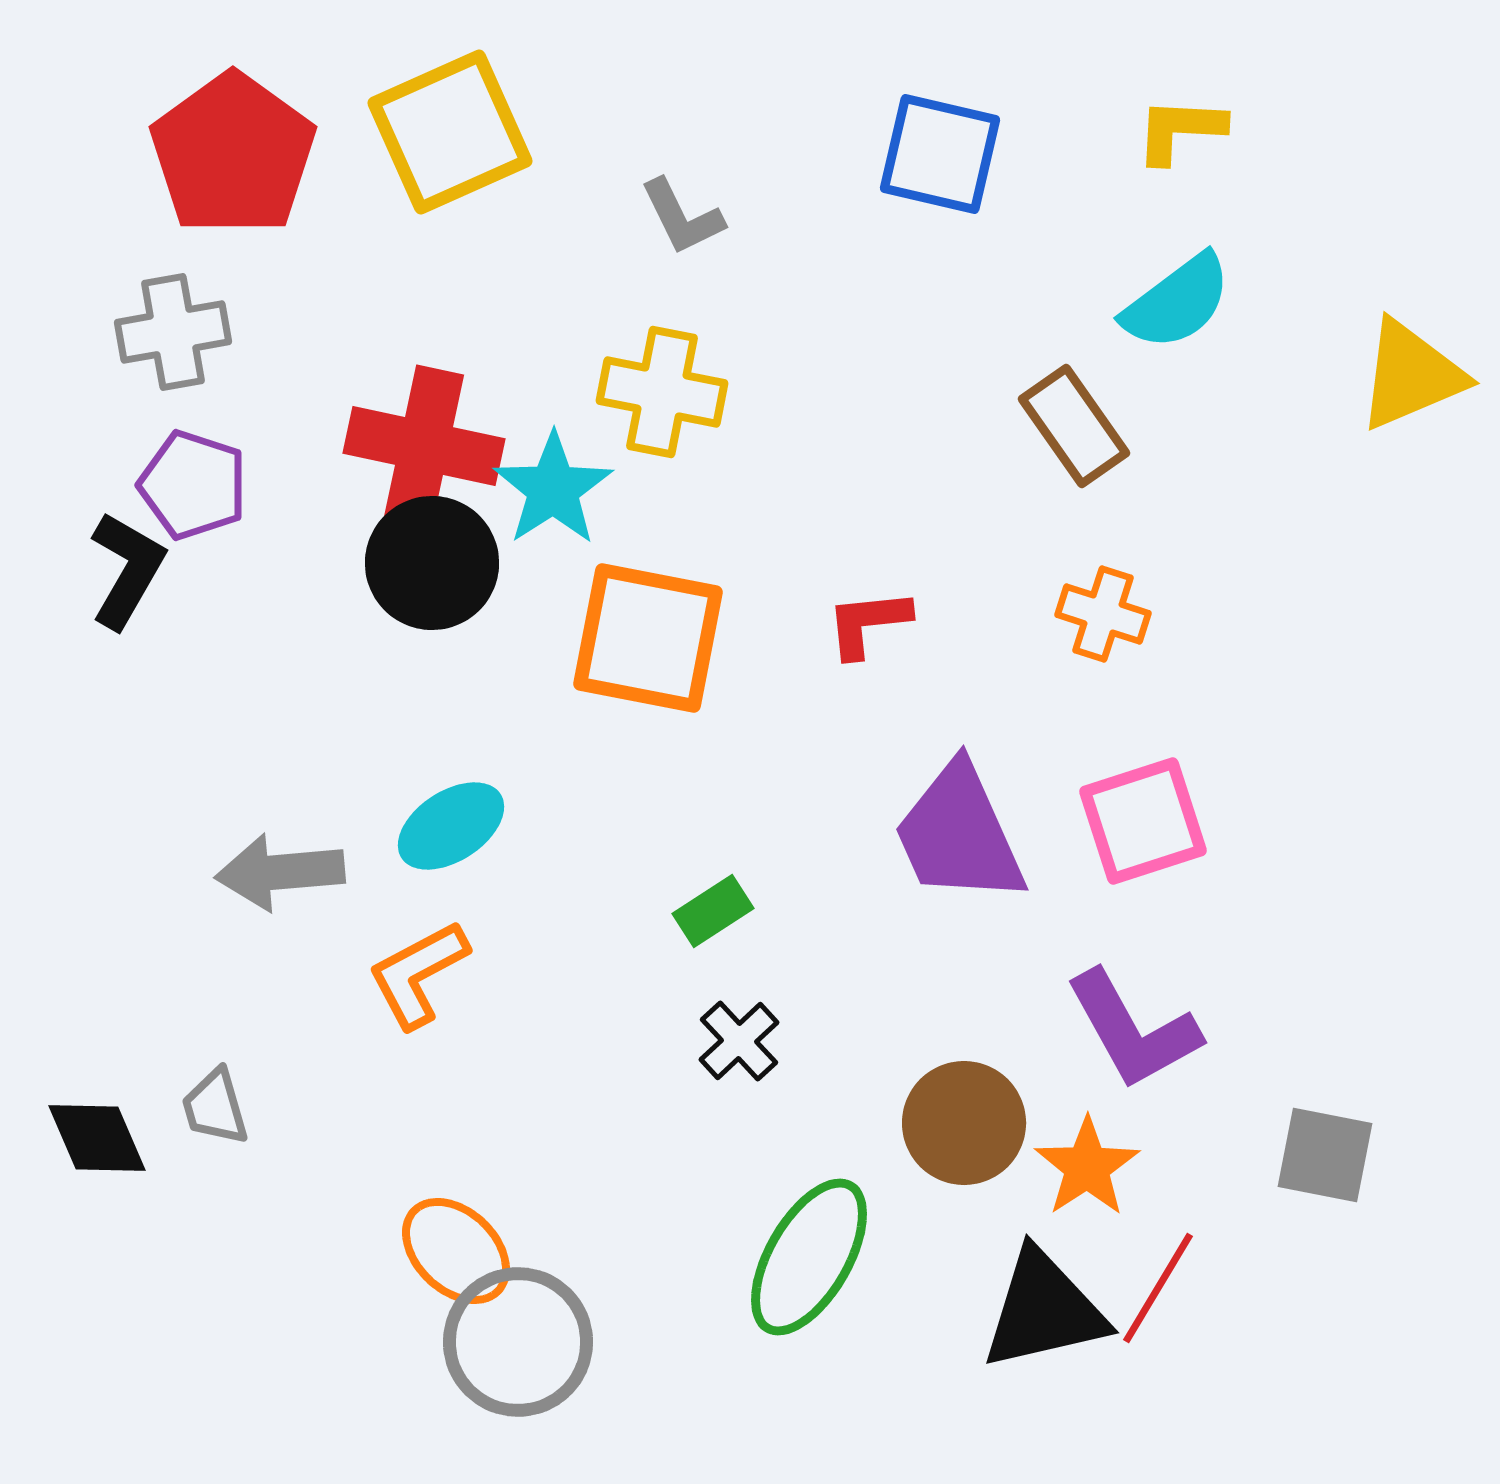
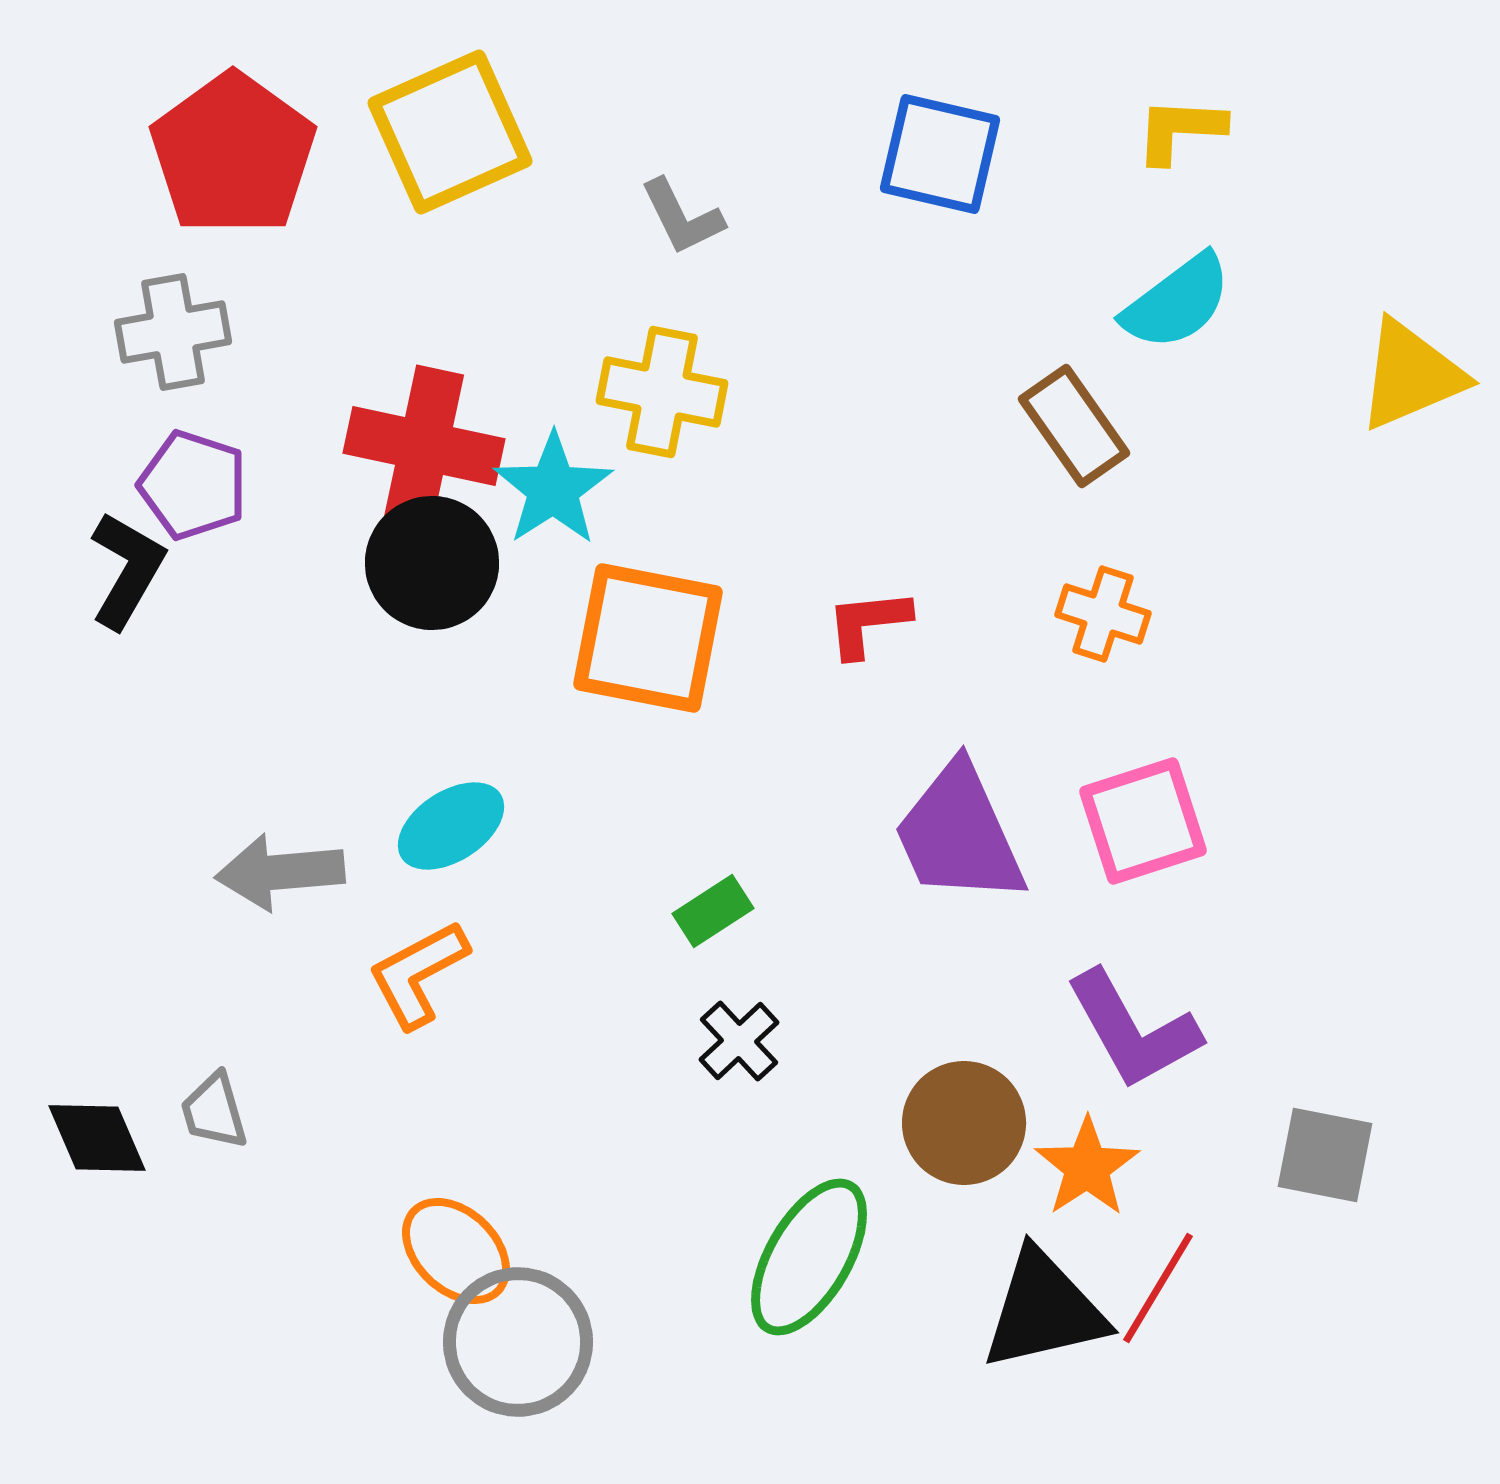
gray trapezoid: moved 1 px left, 4 px down
